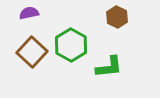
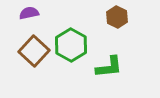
brown square: moved 2 px right, 1 px up
